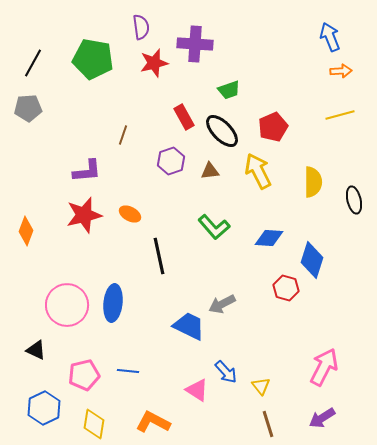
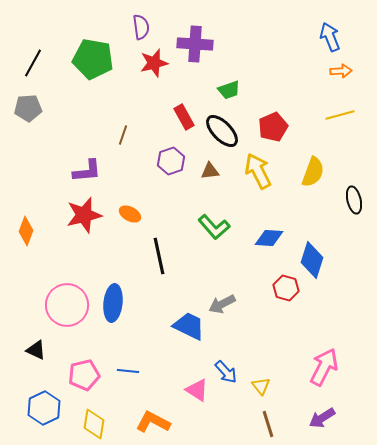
yellow semicircle at (313, 182): moved 10 px up; rotated 20 degrees clockwise
